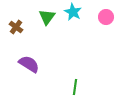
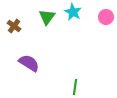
brown cross: moved 2 px left, 1 px up
purple semicircle: moved 1 px up
